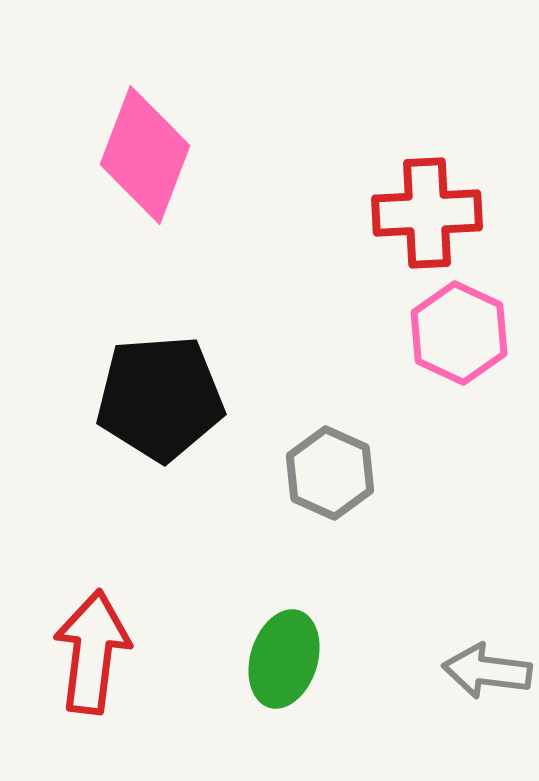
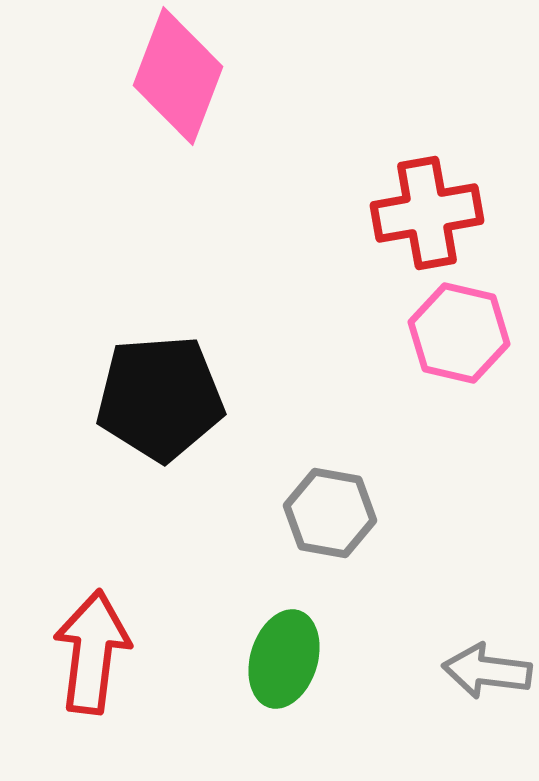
pink diamond: moved 33 px right, 79 px up
red cross: rotated 7 degrees counterclockwise
pink hexagon: rotated 12 degrees counterclockwise
gray hexagon: moved 40 px down; rotated 14 degrees counterclockwise
